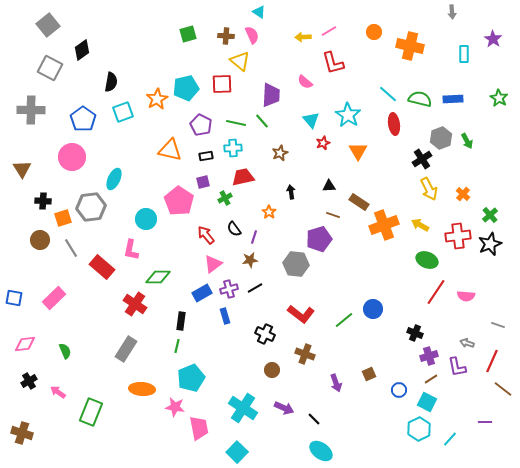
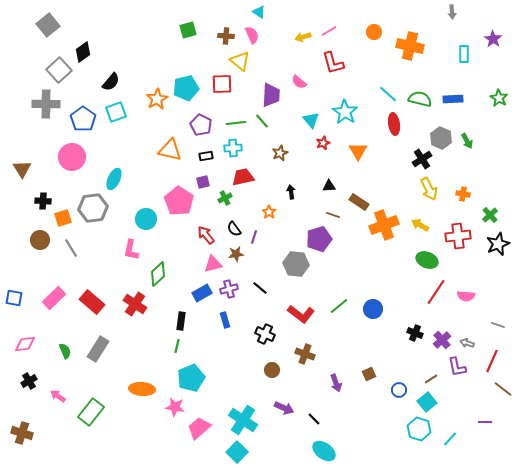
green square at (188, 34): moved 4 px up
yellow arrow at (303, 37): rotated 14 degrees counterclockwise
black diamond at (82, 50): moved 1 px right, 2 px down
gray square at (50, 68): moved 9 px right, 2 px down; rotated 20 degrees clockwise
black semicircle at (111, 82): rotated 30 degrees clockwise
pink semicircle at (305, 82): moved 6 px left
gray cross at (31, 110): moved 15 px right, 6 px up
cyan square at (123, 112): moved 7 px left
cyan star at (348, 115): moved 3 px left, 3 px up
green line at (236, 123): rotated 18 degrees counterclockwise
gray hexagon at (441, 138): rotated 15 degrees counterclockwise
orange cross at (463, 194): rotated 32 degrees counterclockwise
gray hexagon at (91, 207): moved 2 px right, 1 px down
black star at (490, 244): moved 8 px right
brown star at (250, 260): moved 14 px left, 6 px up
pink triangle at (213, 264): rotated 24 degrees clockwise
red rectangle at (102, 267): moved 10 px left, 35 px down
green diamond at (158, 277): moved 3 px up; rotated 45 degrees counterclockwise
black line at (255, 288): moved 5 px right; rotated 70 degrees clockwise
blue rectangle at (225, 316): moved 4 px down
green line at (344, 320): moved 5 px left, 14 px up
gray rectangle at (126, 349): moved 28 px left
purple cross at (429, 356): moved 13 px right, 16 px up; rotated 24 degrees counterclockwise
pink arrow at (58, 392): moved 4 px down
cyan square at (427, 402): rotated 24 degrees clockwise
cyan cross at (243, 408): moved 12 px down
green rectangle at (91, 412): rotated 16 degrees clockwise
pink trapezoid at (199, 428): rotated 120 degrees counterclockwise
cyan hexagon at (419, 429): rotated 15 degrees counterclockwise
cyan ellipse at (321, 451): moved 3 px right
